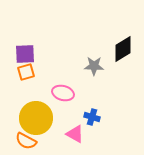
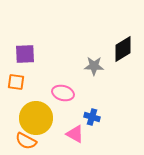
orange square: moved 10 px left, 10 px down; rotated 24 degrees clockwise
